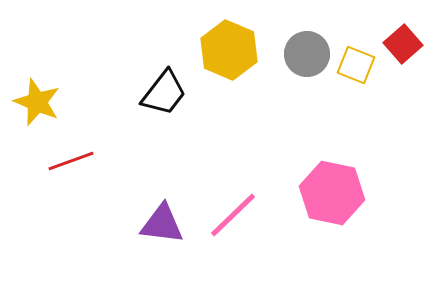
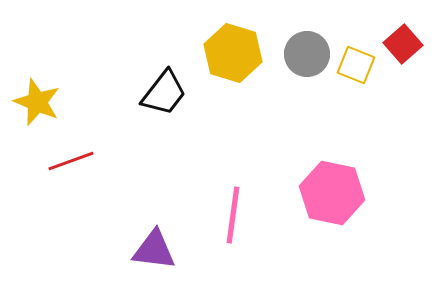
yellow hexagon: moved 4 px right, 3 px down; rotated 6 degrees counterclockwise
pink line: rotated 38 degrees counterclockwise
purple triangle: moved 8 px left, 26 px down
